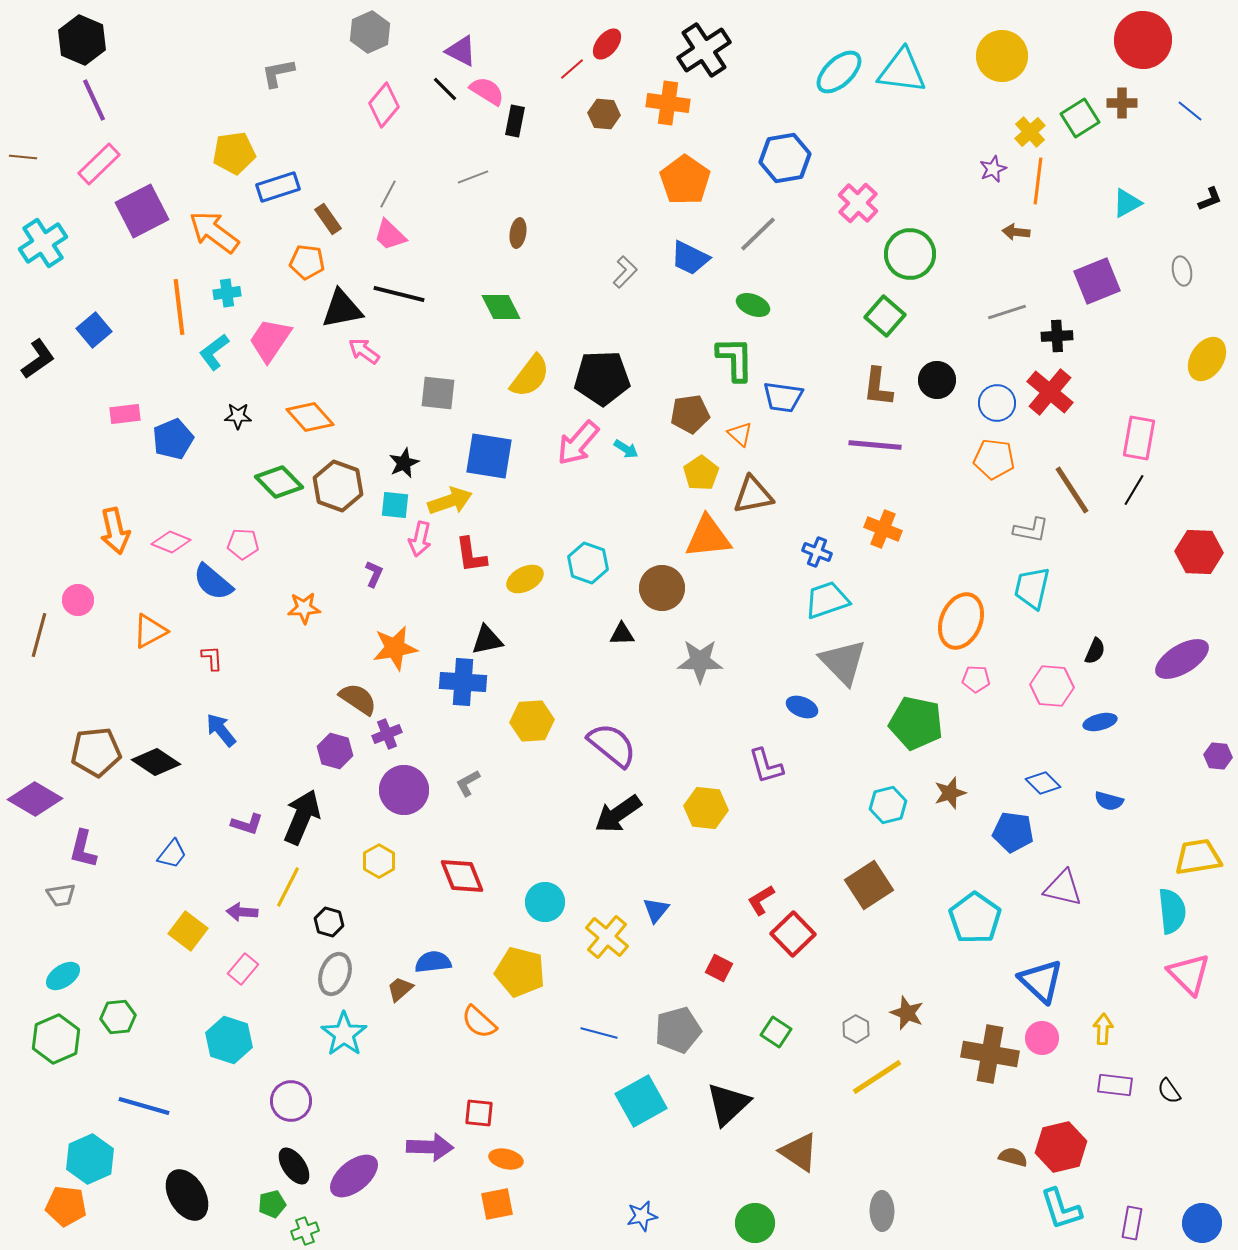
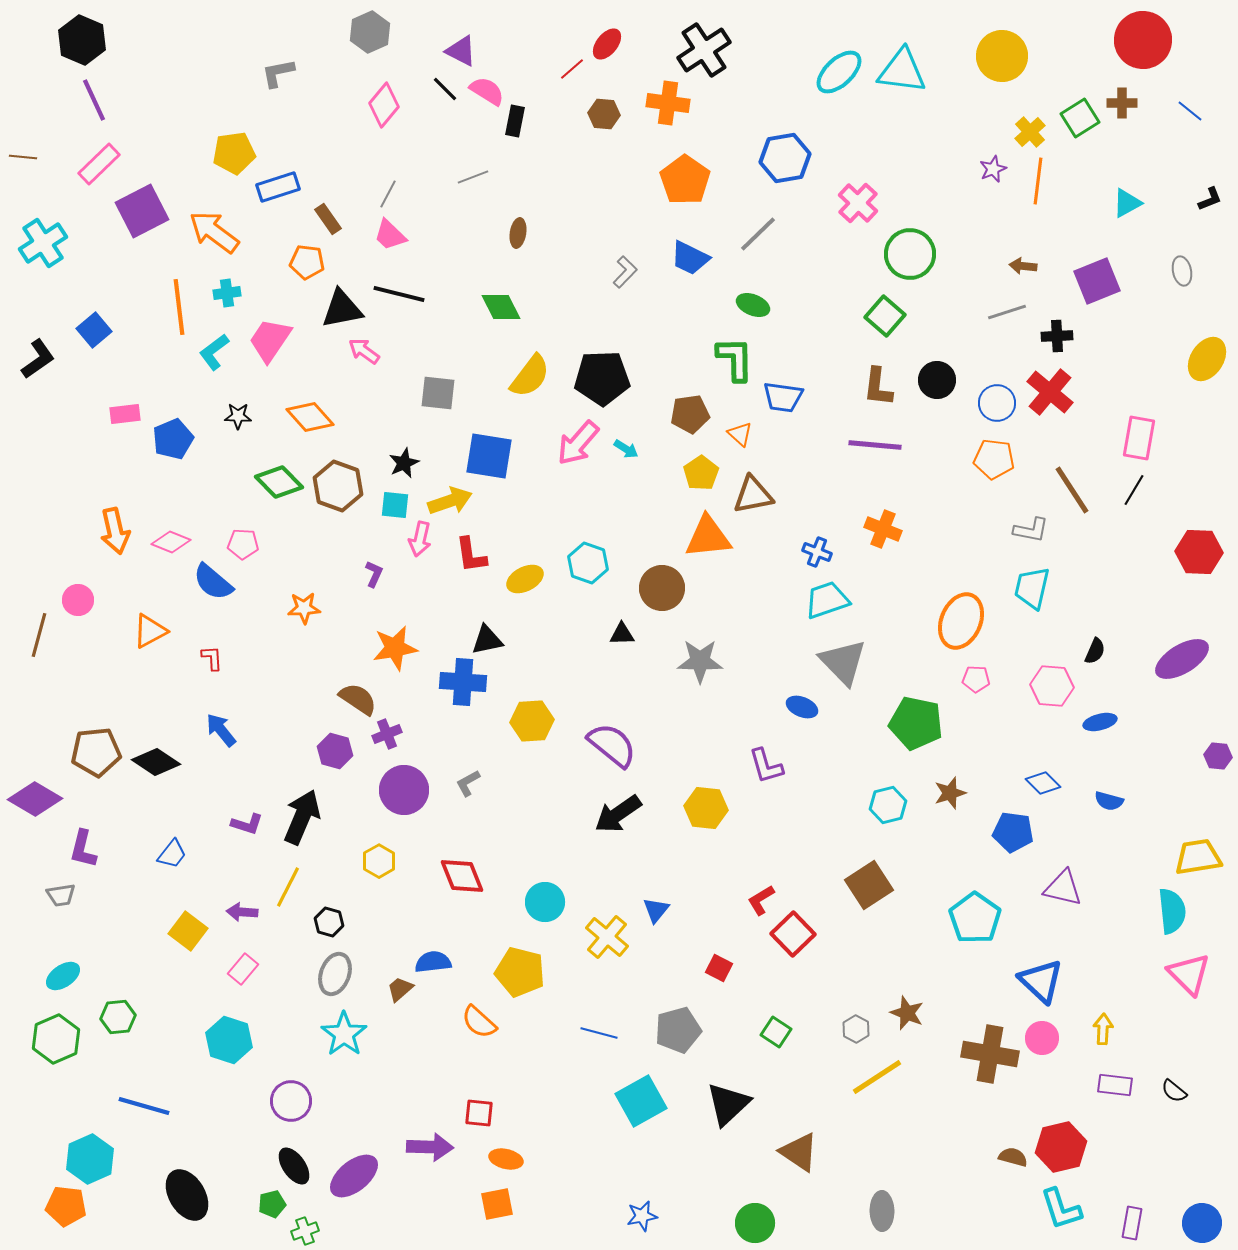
brown arrow at (1016, 232): moved 7 px right, 34 px down
black semicircle at (1169, 1091): moved 5 px right; rotated 16 degrees counterclockwise
